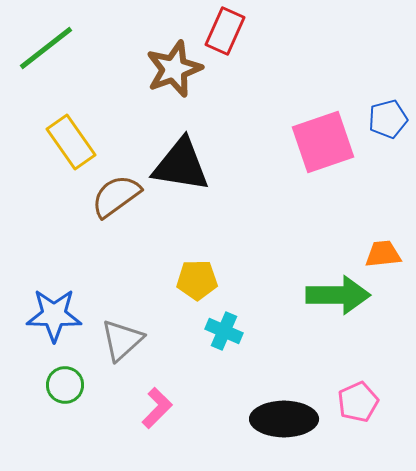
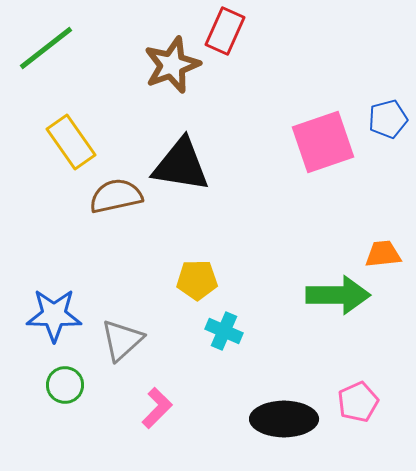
brown star: moved 2 px left, 4 px up
brown semicircle: rotated 24 degrees clockwise
